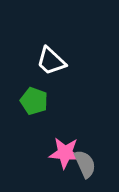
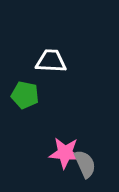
white trapezoid: rotated 140 degrees clockwise
green pentagon: moved 9 px left, 6 px up; rotated 8 degrees counterclockwise
